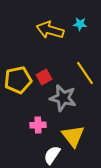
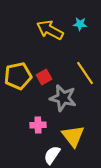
yellow arrow: rotated 12 degrees clockwise
yellow pentagon: moved 4 px up
